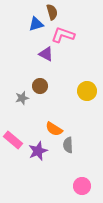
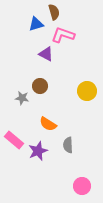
brown semicircle: moved 2 px right
gray star: rotated 24 degrees clockwise
orange semicircle: moved 6 px left, 5 px up
pink rectangle: moved 1 px right
